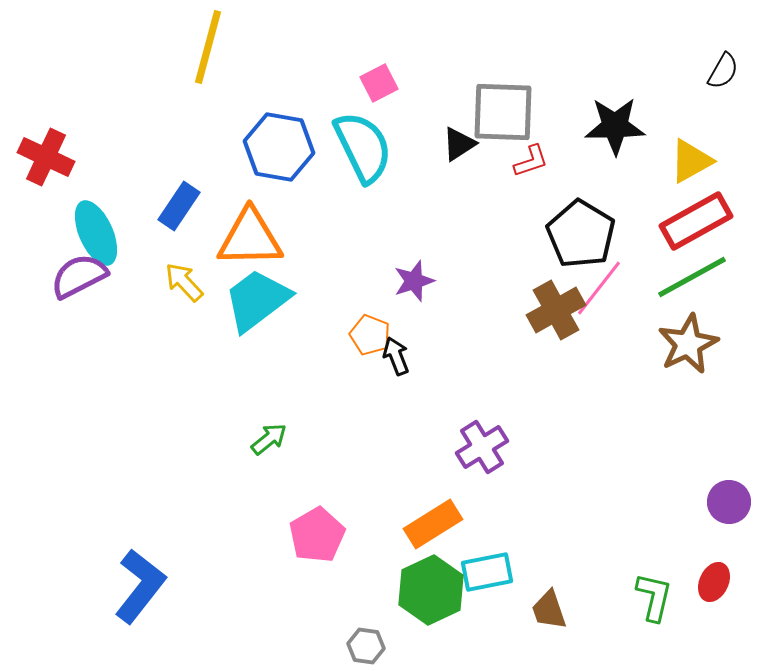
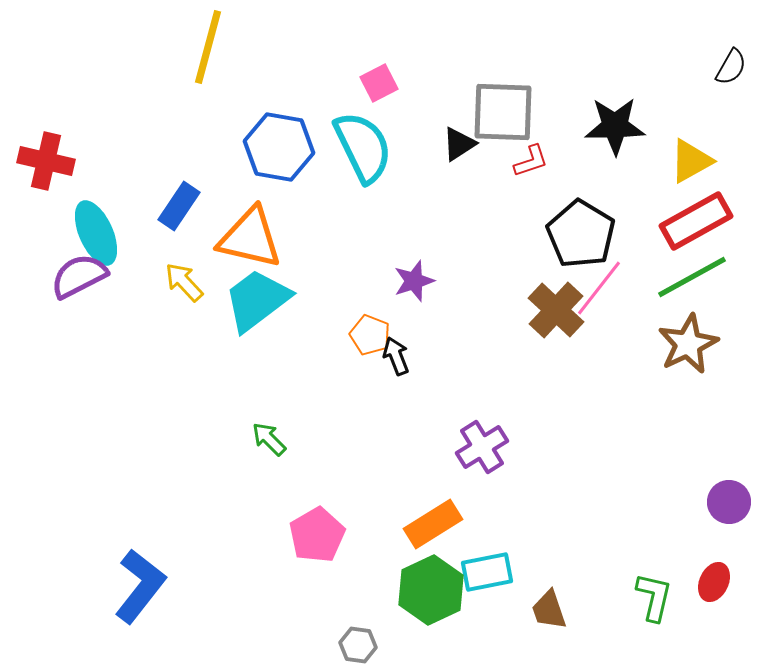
black semicircle: moved 8 px right, 4 px up
red cross: moved 4 px down; rotated 12 degrees counterclockwise
orange triangle: rotated 14 degrees clockwise
brown cross: rotated 18 degrees counterclockwise
green arrow: rotated 96 degrees counterclockwise
gray hexagon: moved 8 px left, 1 px up
